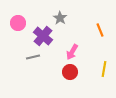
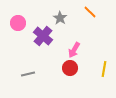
orange line: moved 10 px left, 18 px up; rotated 24 degrees counterclockwise
pink arrow: moved 2 px right, 2 px up
gray line: moved 5 px left, 17 px down
red circle: moved 4 px up
